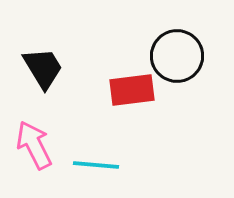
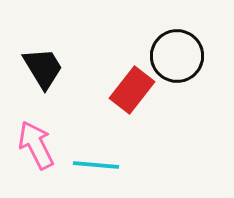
red rectangle: rotated 45 degrees counterclockwise
pink arrow: moved 2 px right
